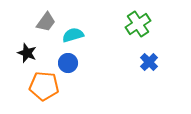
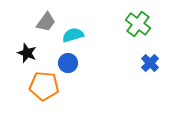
green cross: rotated 20 degrees counterclockwise
blue cross: moved 1 px right, 1 px down
